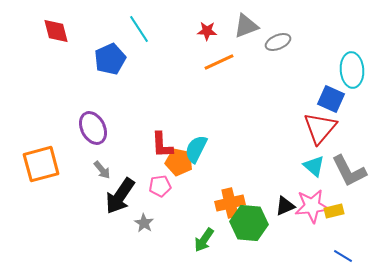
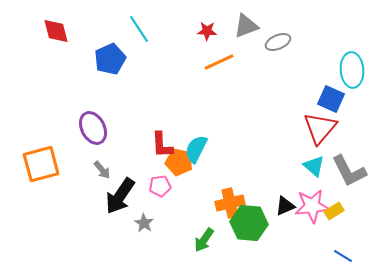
yellow rectangle: rotated 18 degrees counterclockwise
